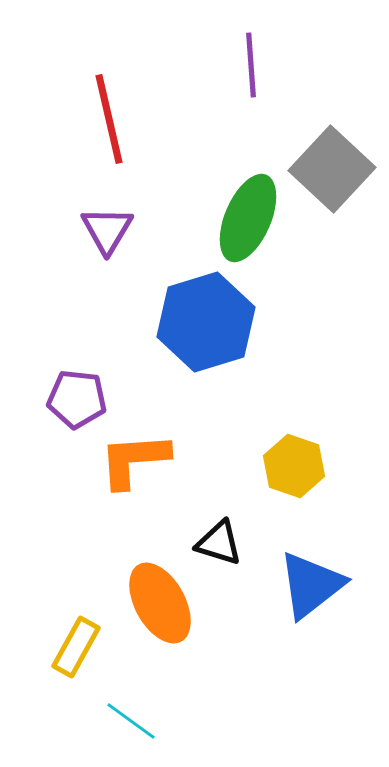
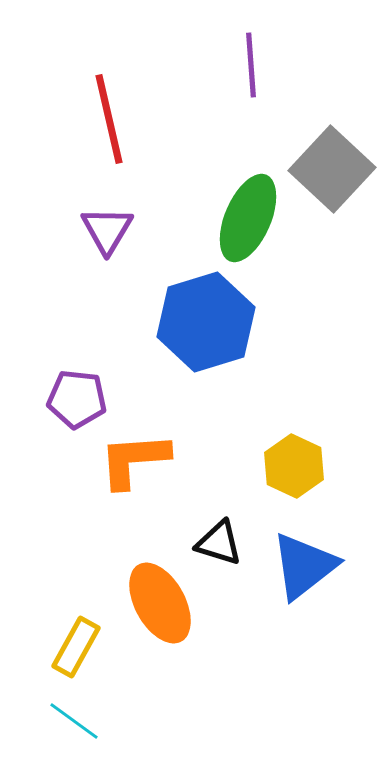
yellow hexagon: rotated 6 degrees clockwise
blue triangle: moved 7 px left, 19 px up
cyan line: moved 57 px left
